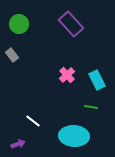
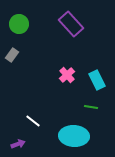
gray rectangle: rotated 72 degrees clockwise
